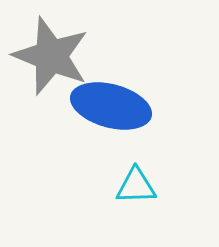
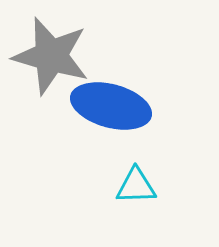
gray star: rotated 6 degrees counterclockwise
